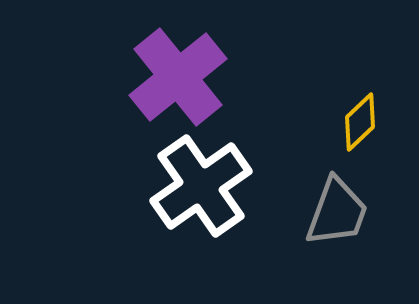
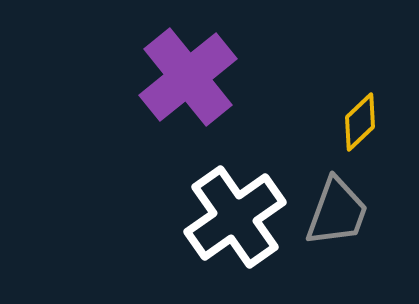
purple cross: moved 10 px right
white cross: moved 34 px right, 31 px down
